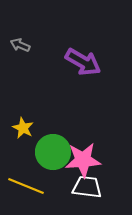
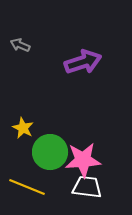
purple arrow: rotated 48 degrees counterclockwise
green circle: moved 3 px left
yellow line: moved 1 px right, 1 px down
